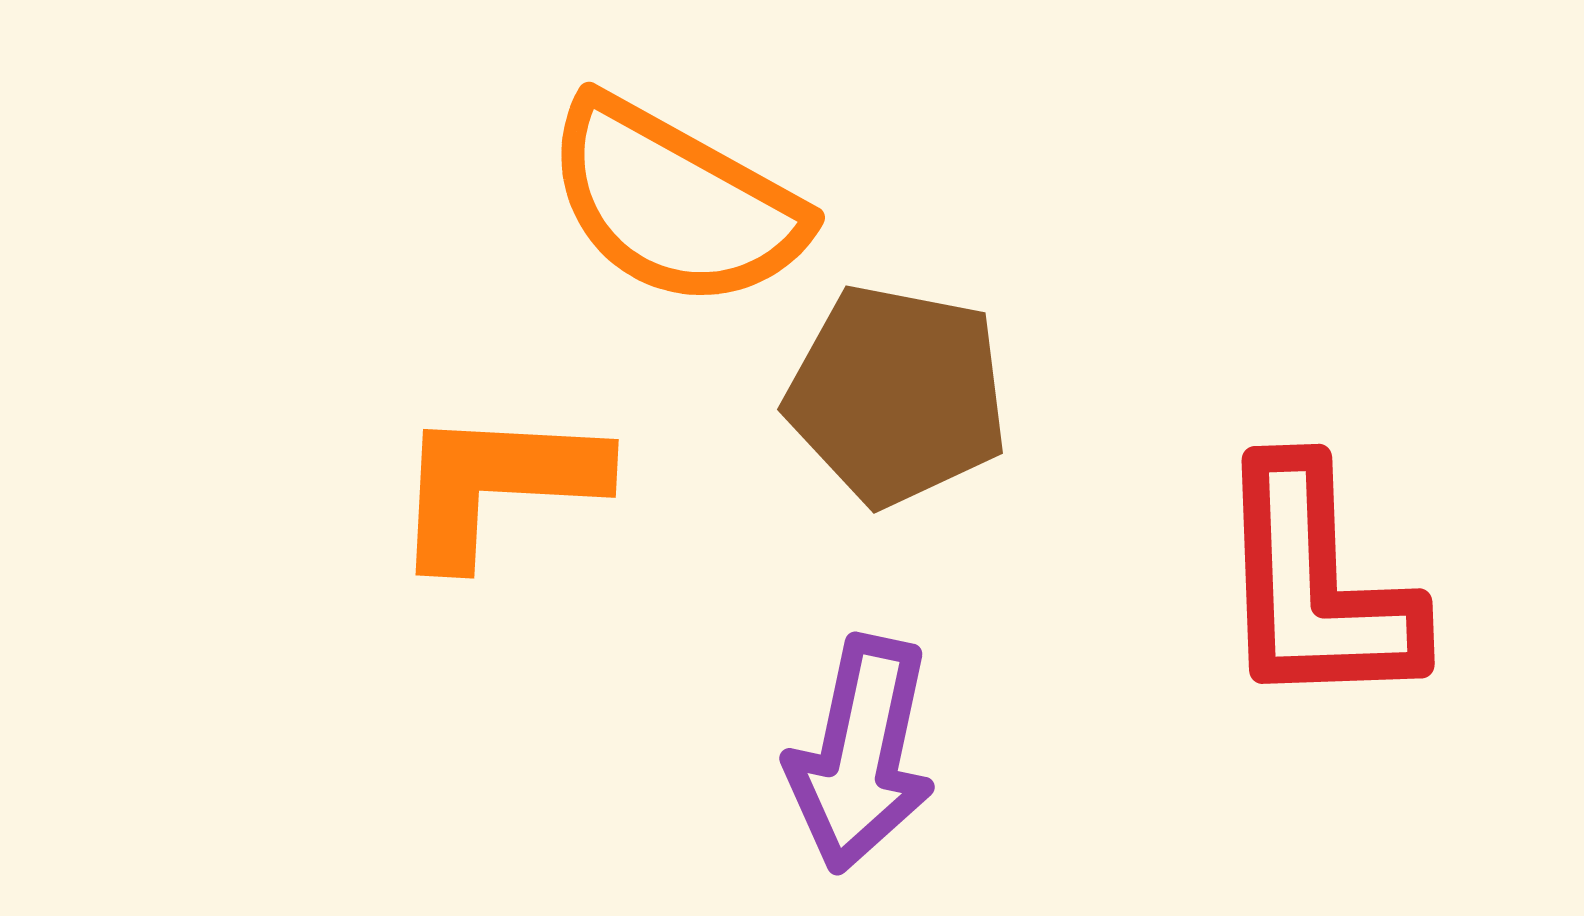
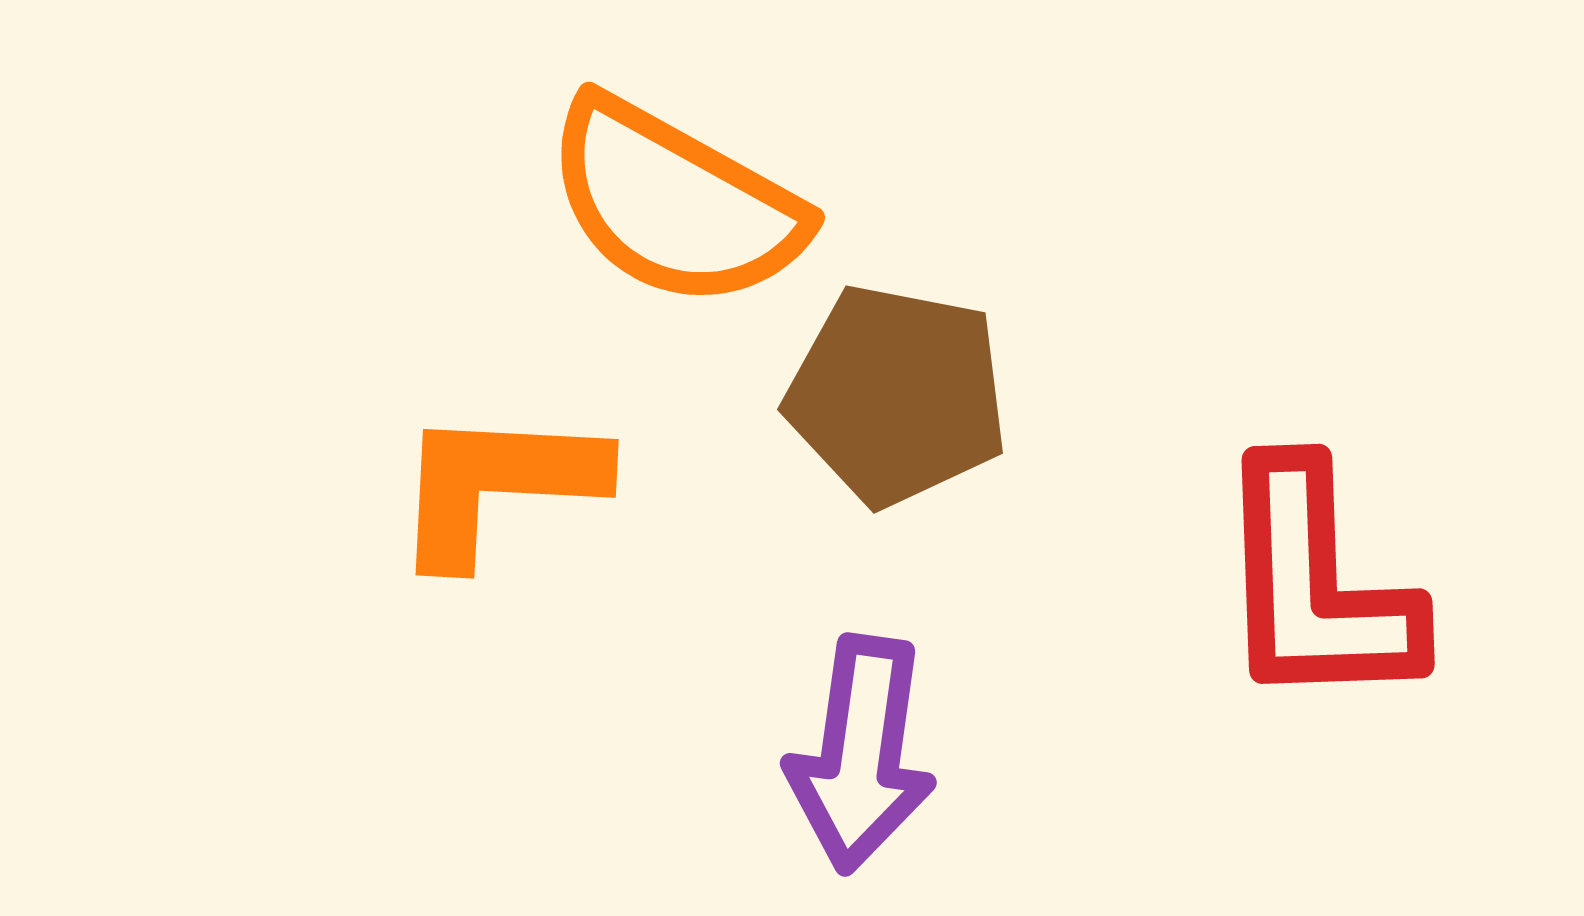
purple arrow: rotated 4 degrees counterclockwise
